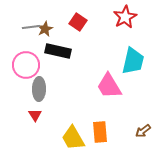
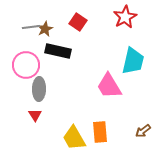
yellow trapezoid: moved 1 px right
